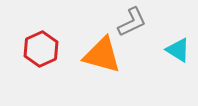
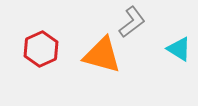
gray L-shape: rotated 12 degrees counterclockwise
cyan triangle: moved 1 px right, 1 px up
